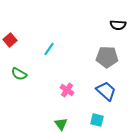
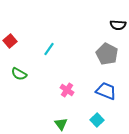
red square: moved 1 px down
gray pentagon: moved 3 px up; rotated 25 degrees clockwise
blue trapezoid: rotated 20 degrees counterclockwise
cyan square: rotated 32 degrees clockwise
